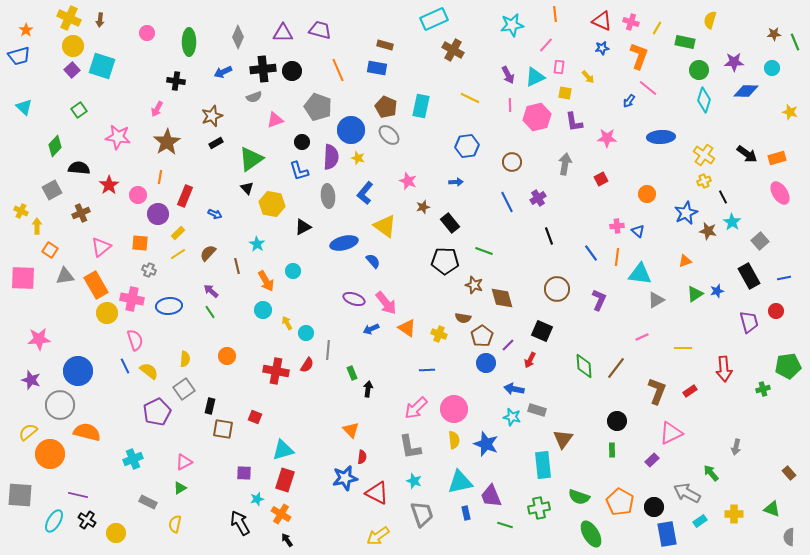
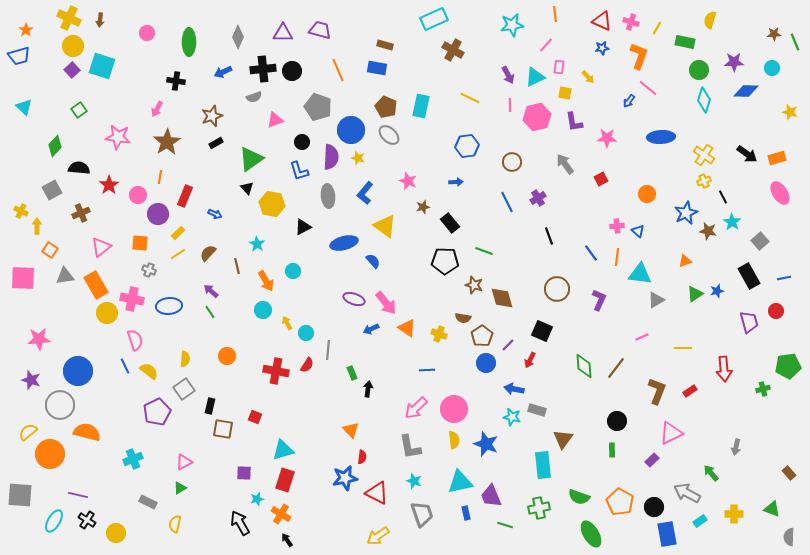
gray arrow at (565, 164): rotated 45 degrees counterclockwise
